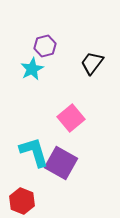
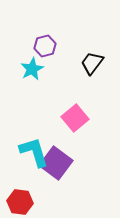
pink square: moved 4 px right
purple square: moved 5 px left; rotated 8 degrees clockwise
red hexagon: moved 2 px left, 1 px down; rotated 15 degrees counterclockwise
